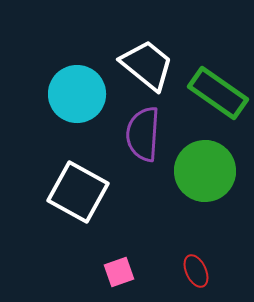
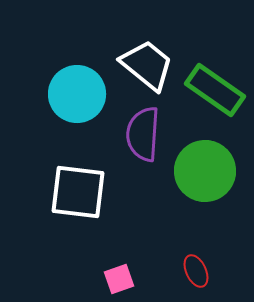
green rectangle: moved 3 px left, 3 px up
white square: rotated 22 degrees counterclockwise
pink square: moved 7 px down
